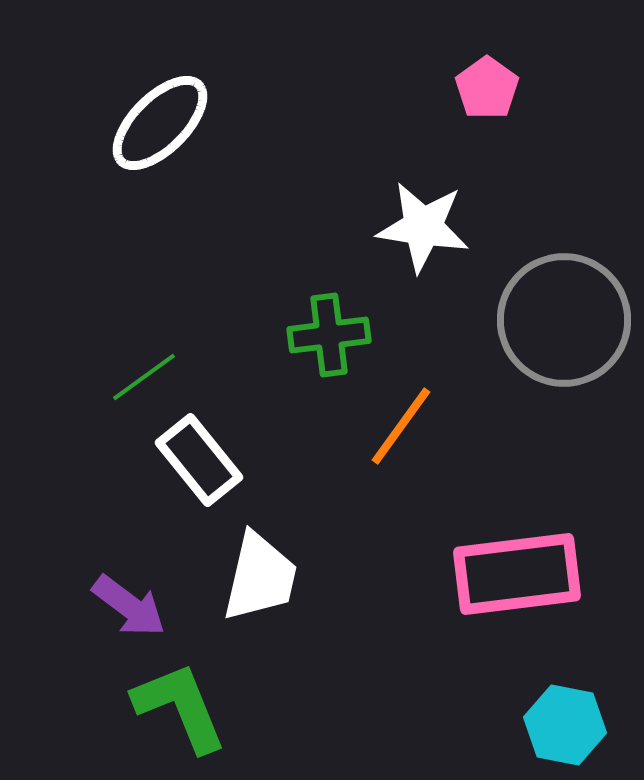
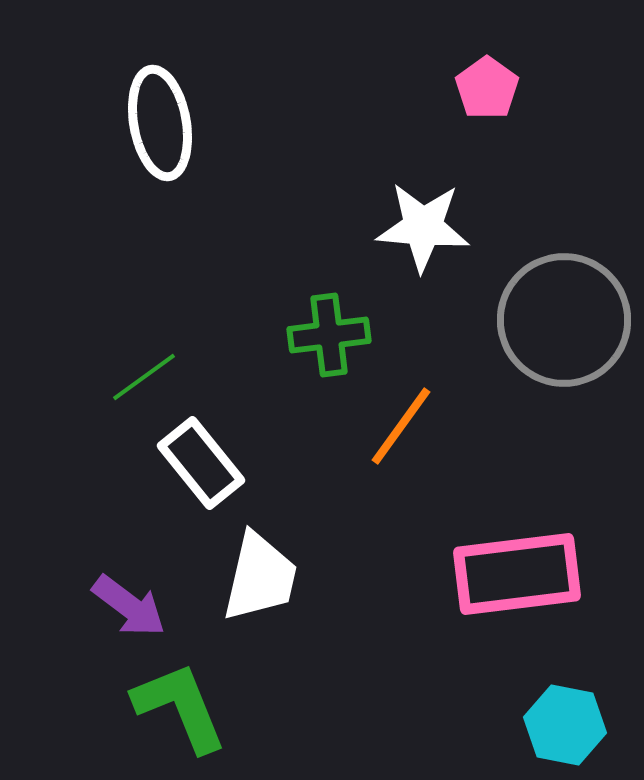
white ellipse: rotated 55 degrees counterclockwise
white star: rotated 4 degrees counterclockwise
white rectangle: moved 2 px right, 3 px down
